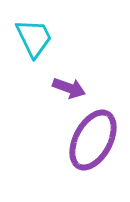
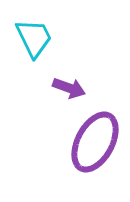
purple ellipse: moved 2 px right, 2 px down
